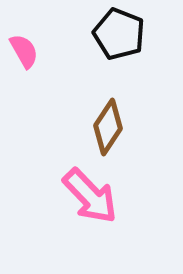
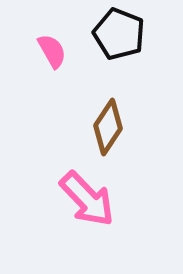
pink semicircle: moved 28 px right
pink arrow: moved 3 px left, 3 px down
